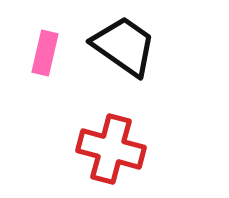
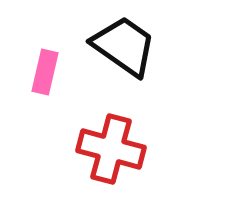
pink rectangle: moved 19 px down
